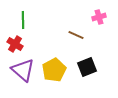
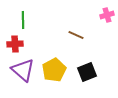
pink cross: moved 8 px right, 2 px up
red cross: rotated 35 degrees counterclockwise
black square: moved 5 px down
